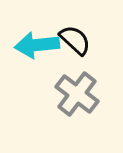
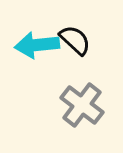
gray cross: moved 5 px right, 11 px down
